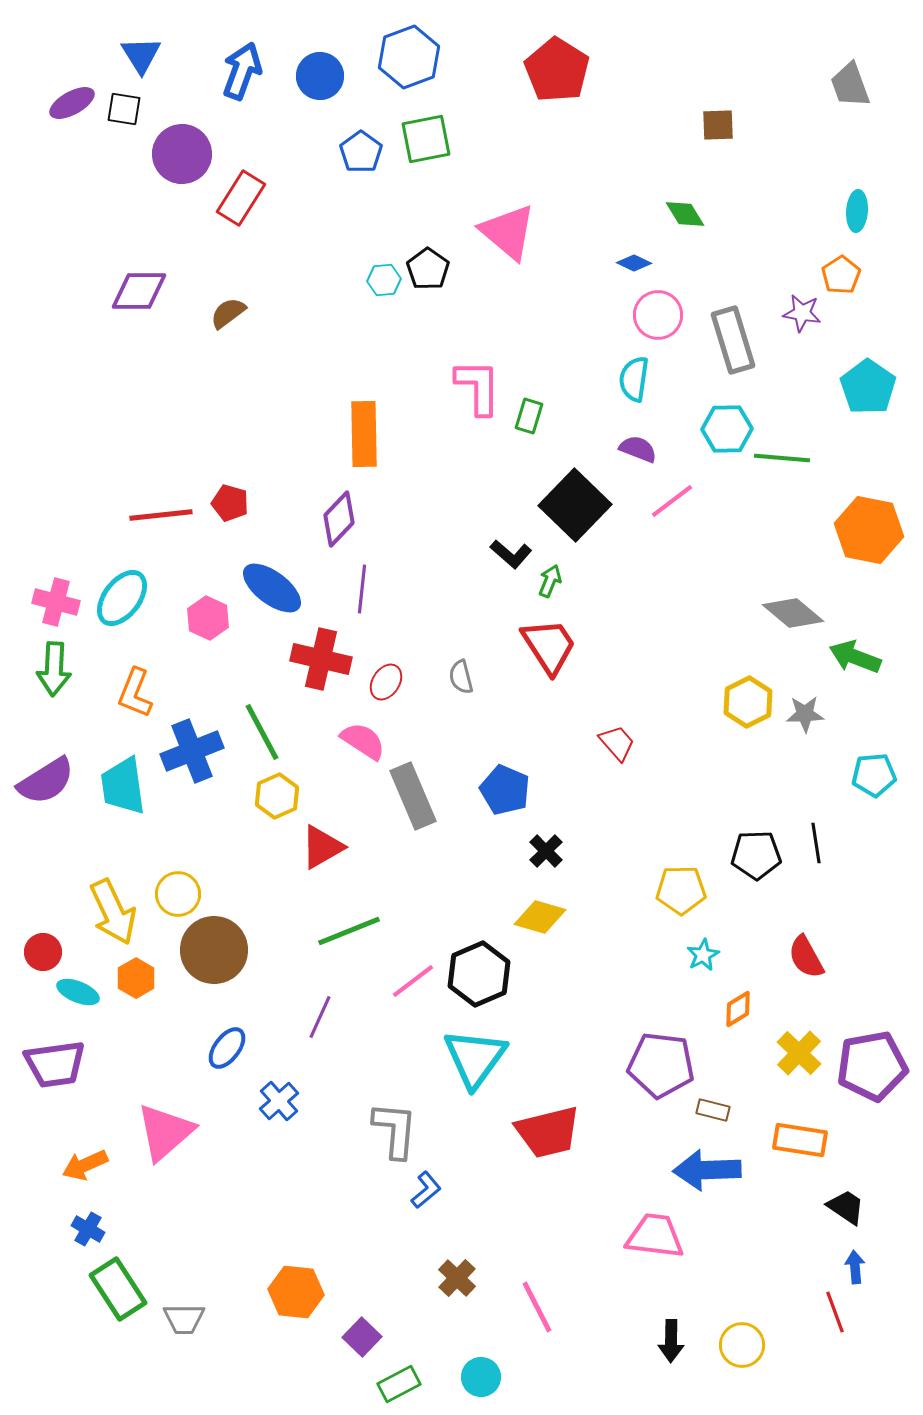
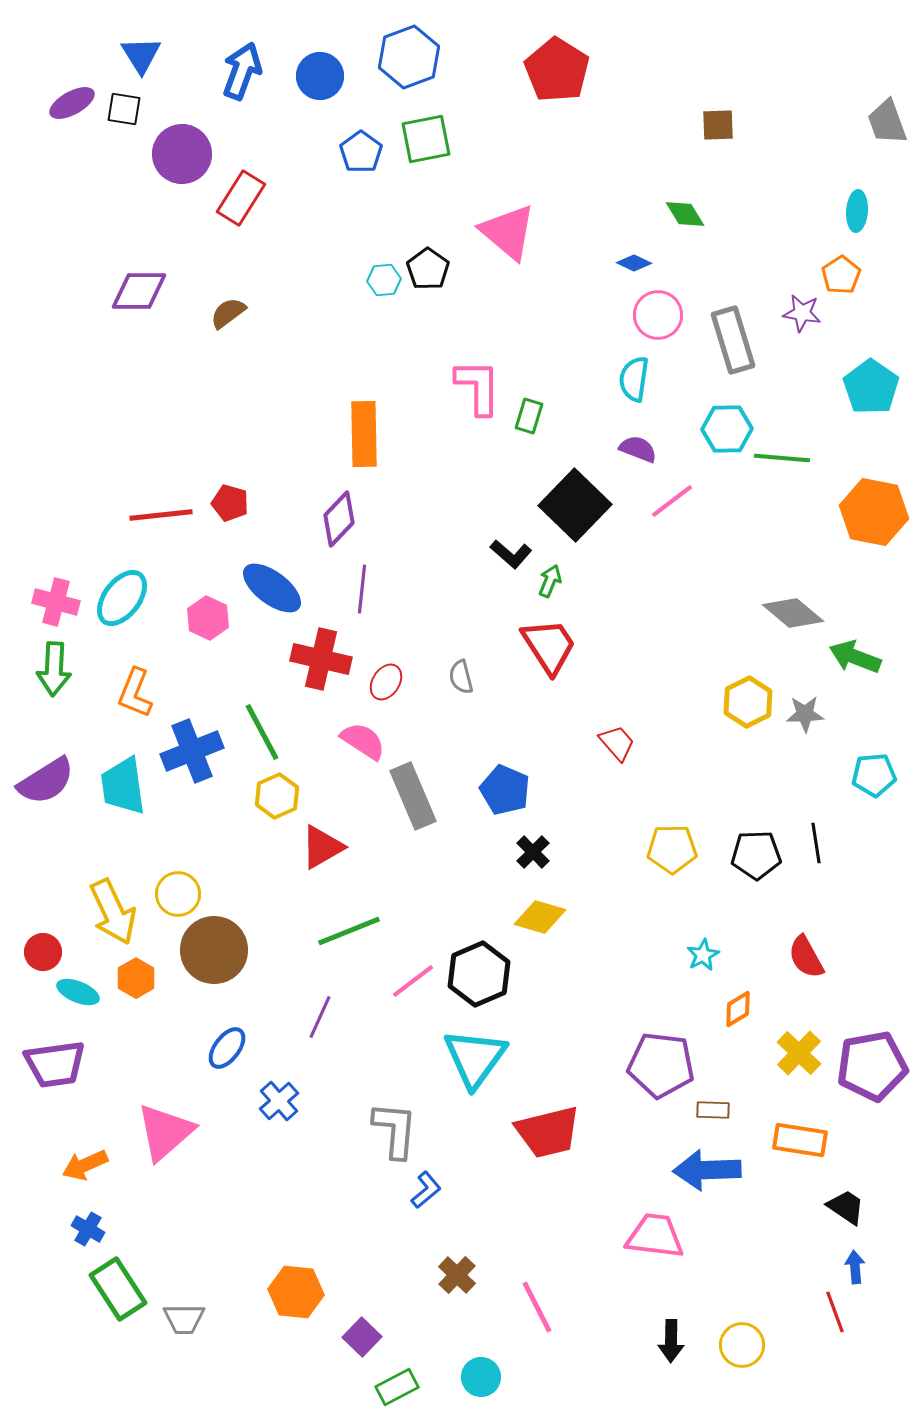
gray trapezoid at (850, 85): moved 37 px right, 37 px down
cyan pentagon at (868, 387): moved 3 px right
orange hexagon at (869, 530): moved 5 px right, 18 px up
black cross at (546, 851): moved 13 px left, 1 px down
yellow pentagon at (681, 890): moved 9 px left, 41 px up
brown rectangle at (713, 1110): rotated 12 degrees counterclockwise
brown cross at (457, 1278): moved 3 px up
green rectangle at (399, 1384): moved 2 px left, 3 px down
